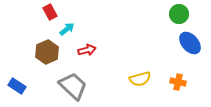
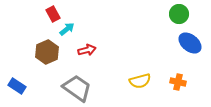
red rectangle: moved 3 px right, 2 px down
blue ellipse: rotated 10 degrees counterclockwise
yellow semicircle: moved 2 px down
gray trapezoid: moved 4 px right, 2 px down; rotated 8 degrees counterclockwise
